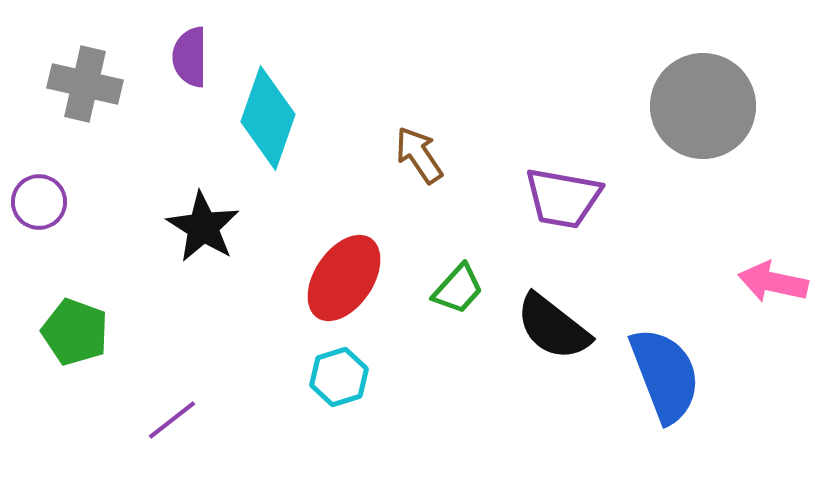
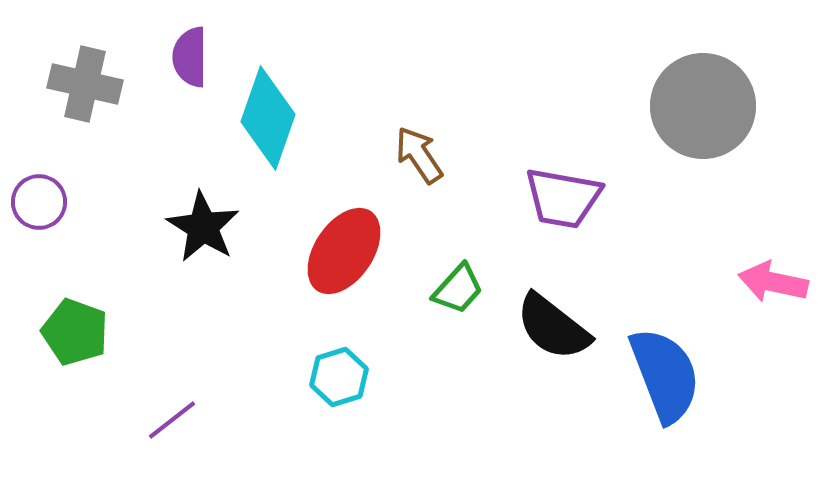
red ellipse: moved 27 px up
